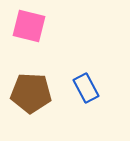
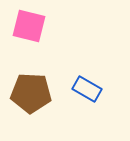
blue rectangle: moved 1 px right, 1 px down; rotated 32 degrees counterclockwise
